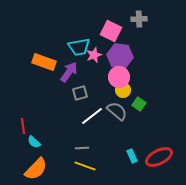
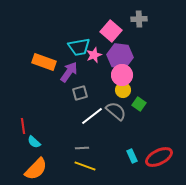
pink square: rotated 15 degrees clockwise
pink circle: moved 3 px right, 2 px up
gray semicircle: moved 1 px left
